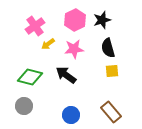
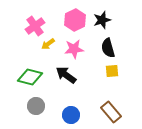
gray circle: moved 12 px right
